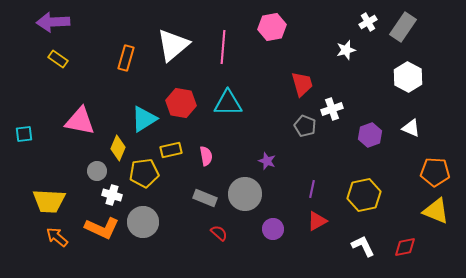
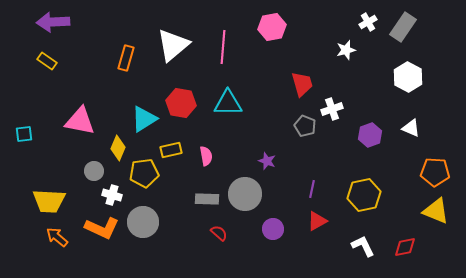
yellow rectangle at (58, 59): moved 11 px left, 2 px down
gray circle at (97, 171): moved 3 px left
gray rectangle at (205, 198): moved 2 px right, 1 px down; rotated 20 degrees counterclockwise
